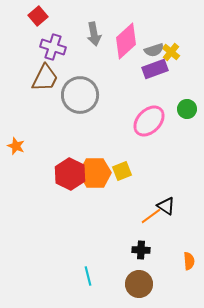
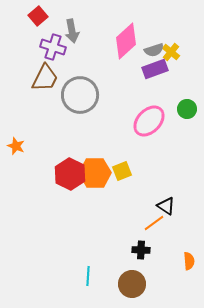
gray arrow: moved 22 px left, 3 px up
orange line: moved 3 px right, 7 px down
cyan line: rotated 18 degrees clockwise
brown circle: moved 7 px left
